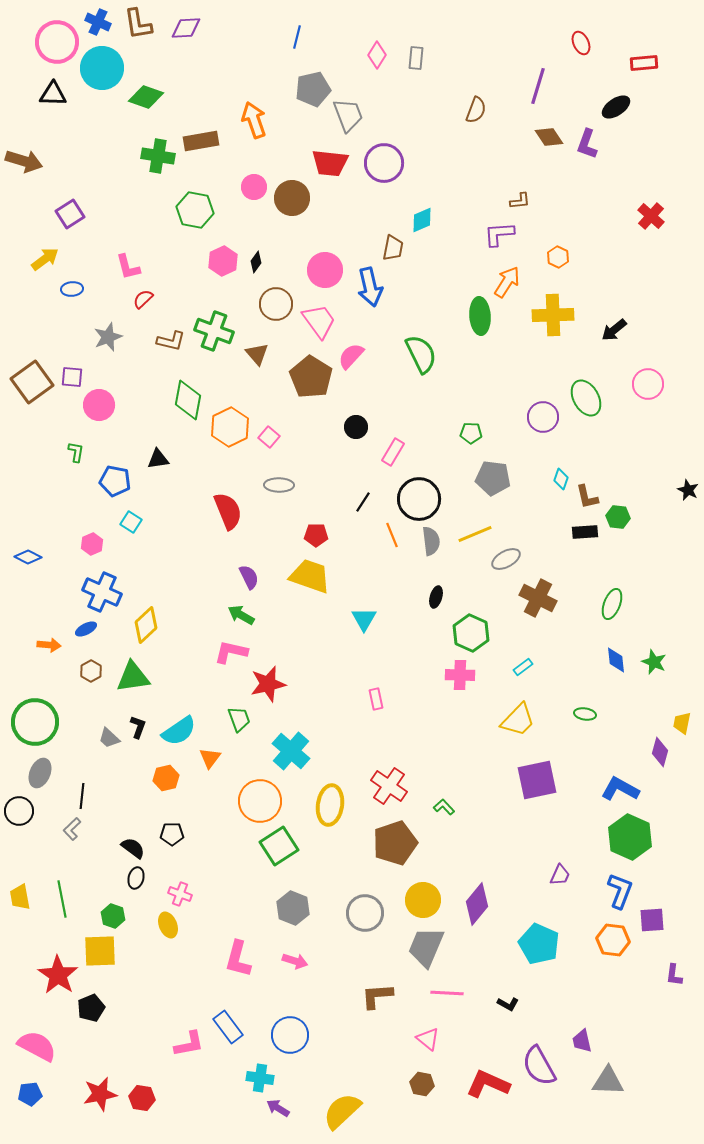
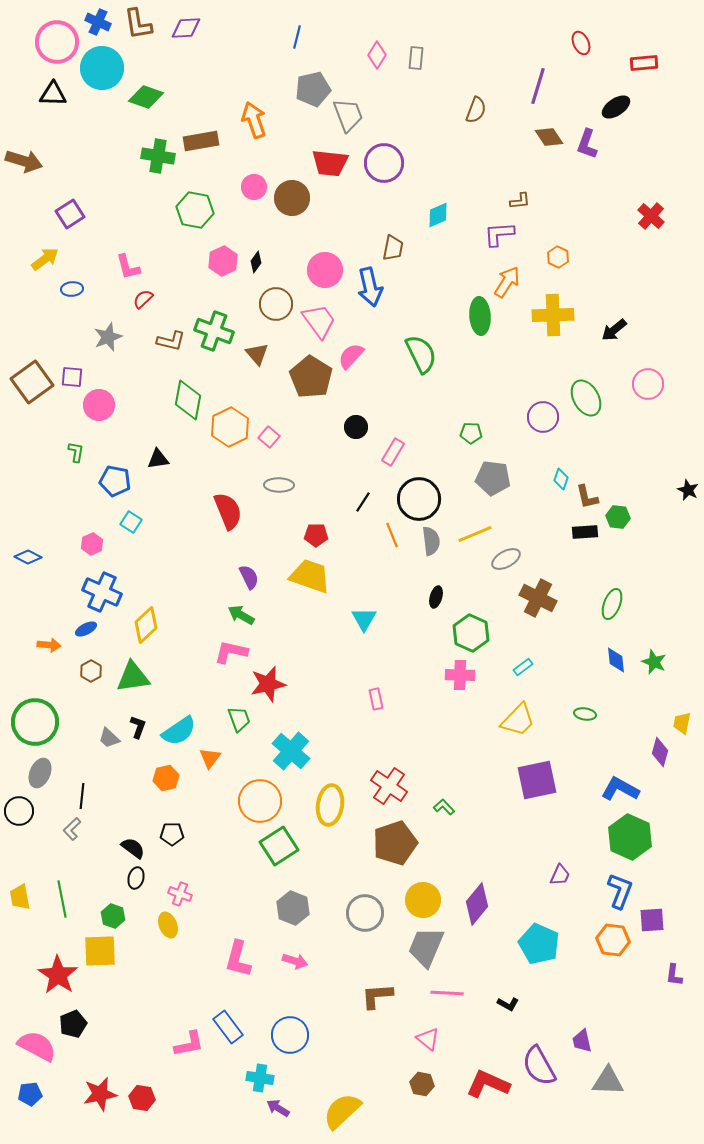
cyan diamond at (422, 220): moved 16 px right, 5 px up
black pentagon at (91, 1008): moved 18 px left, 16 px down
